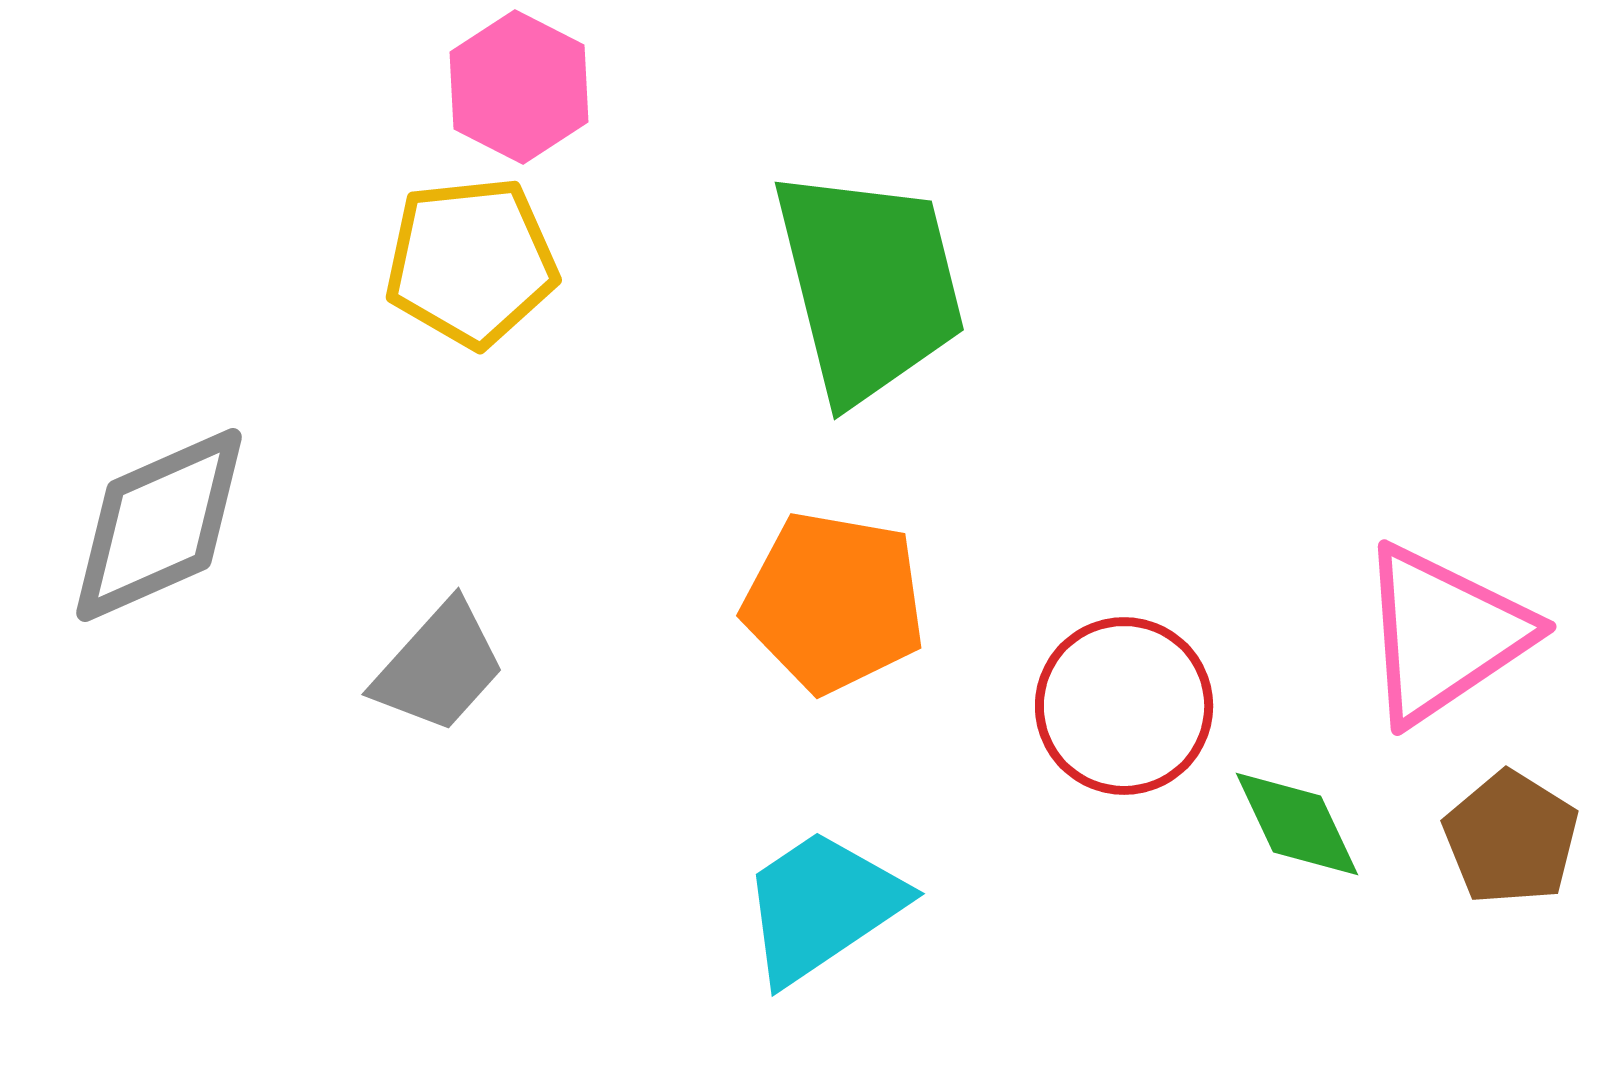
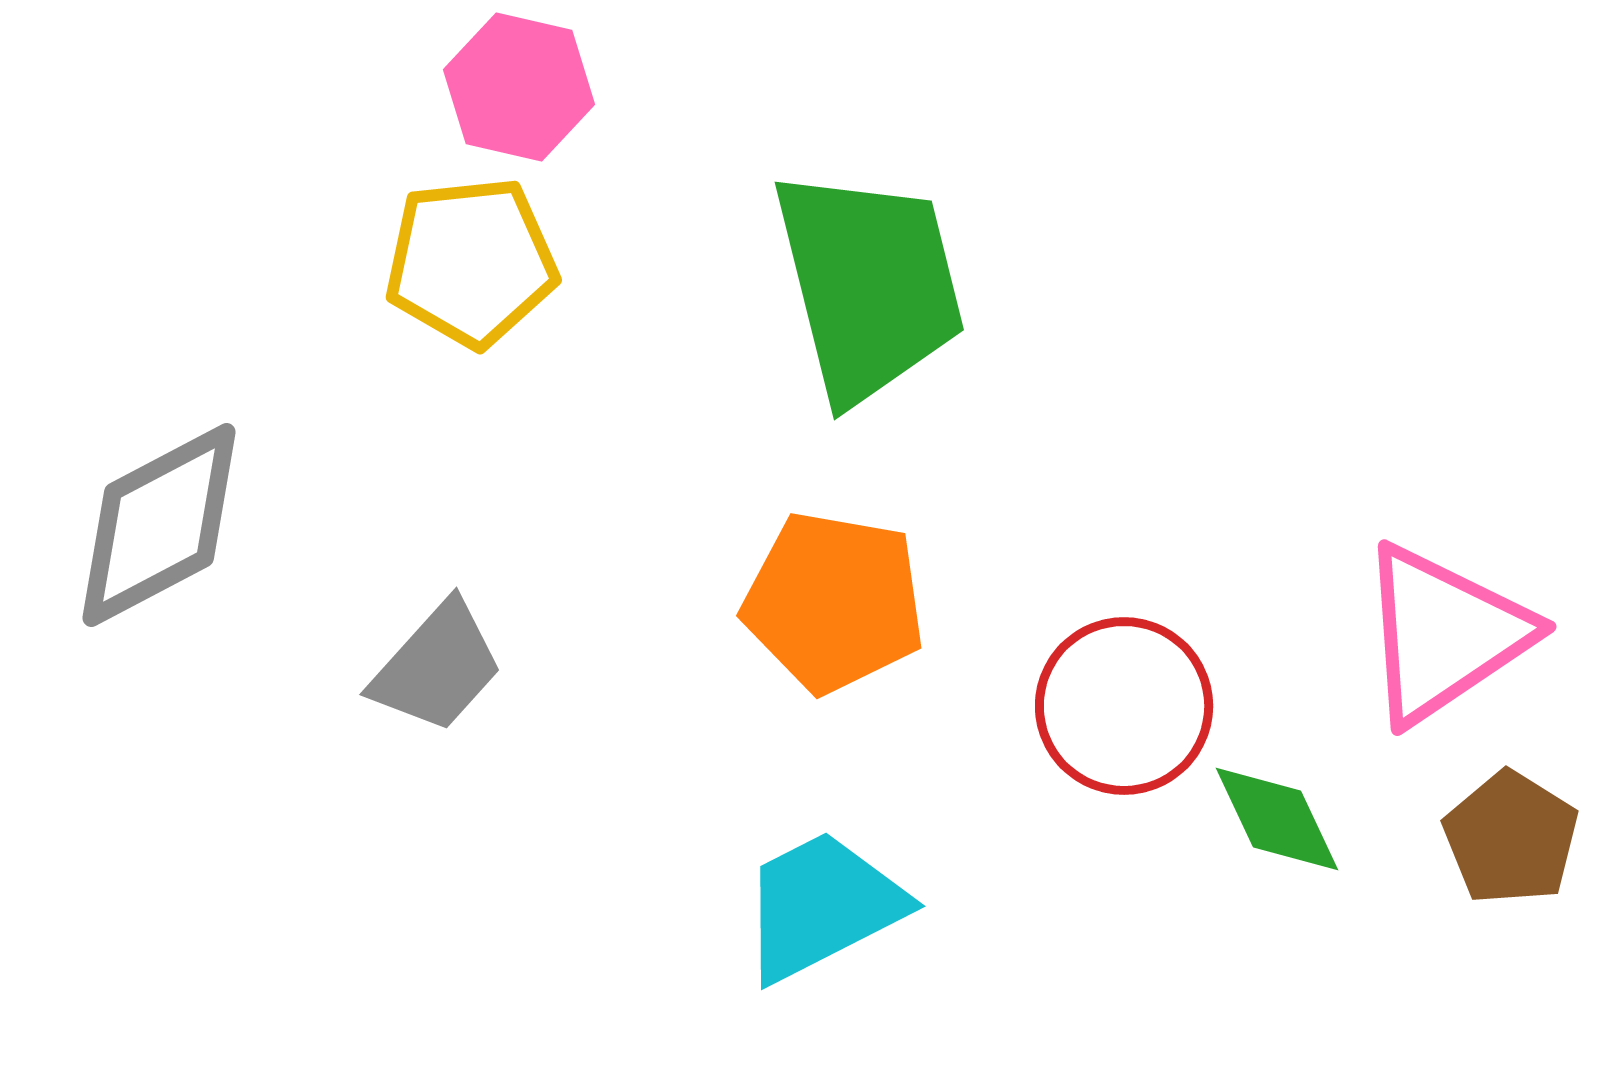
pink hexagon: rotated 14 degrees counterclockwise
gray diamond: rotated 4 degrees counterclockwise
gray trapezoid: moved 2 px left
green diamond: moved 20 px left, 5 px up
cyan trapezoid: rotated 7 degrees clockwise
